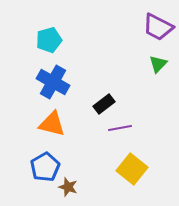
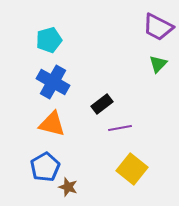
black rectangle: moved 2 px left
